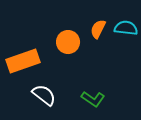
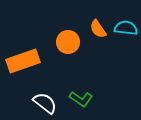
orange semicircle: rotated 60 degrees counterclockwise
white semicircle: moved 1 px right, 8 px down
green L-shape: moved 12 px left
